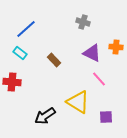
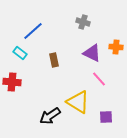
blue line: moved 7 px right, 2 px down
brown rectangle: rotated 32 degrees clockwise
black arrow: moved 5 px right
